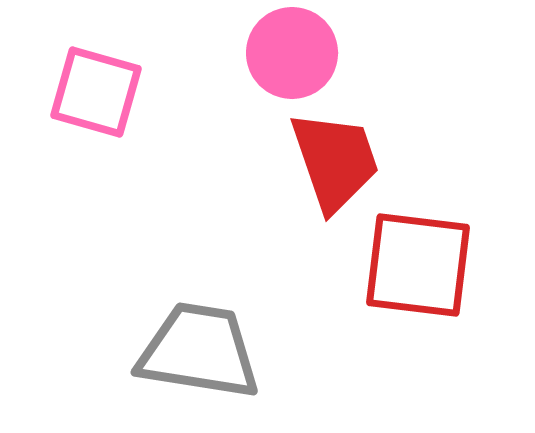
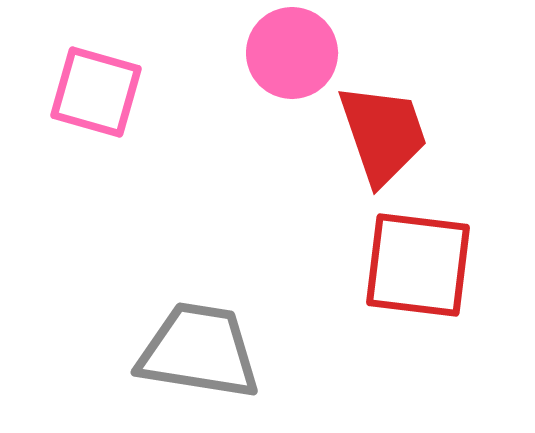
red trapezoid: moved 48 px right, 27 px up
